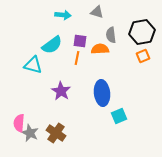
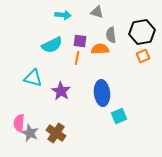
cyan semicircle: rotated 10 degrees clockwise
cyan triangle: moved 13 px down
